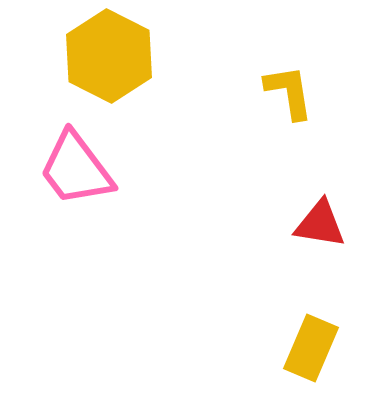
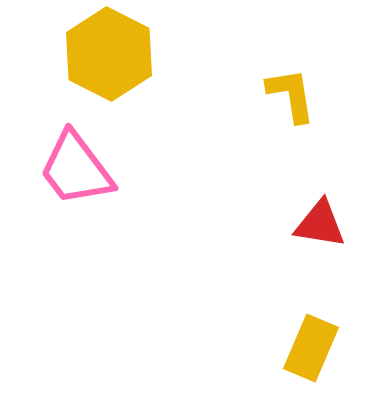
yellow hexagon: moved 2 px up
yellow L-shape: moved 2 px right, 3 px down
